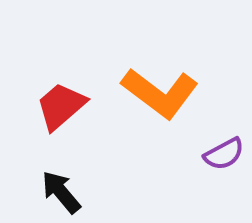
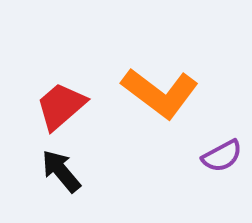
purple semicircle: moved 2 px left, 2 px down
black arrow: moved 21 px up
